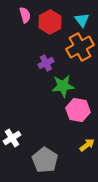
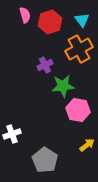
red hexagon: rotated 10 degrees clockwise
orange cross: moved 1 px left, 2 px down
purple cross: moved 1 px left, 2 px down
white cross: moved 4 px up; rotated 12 degrees clockwise
